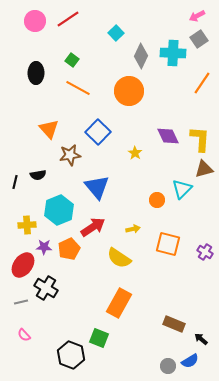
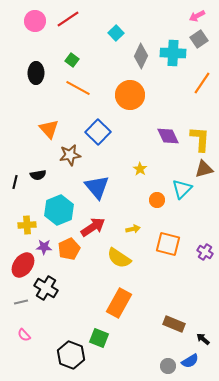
orange circle at (129, 91): moved 1 px right, 4 px down
yellow star at (135, 153): moved 5 px right, 16 px down
black arrow at (201, 339): moved 2 px right
